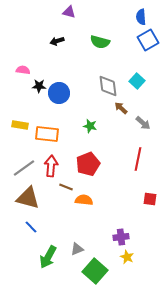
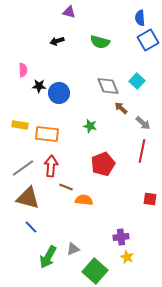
blue semicircle: moved 1 px left, 1 px down
pink semicircle: rotated 80 degrees clockwise
gray diamond: rotated 15 degrees counterclockwise
red line: moved 4 px right, 8 px up
red pentagon: moved 15 px right
gray line: moved 1 px left
gray triangle: moved 4 px left
